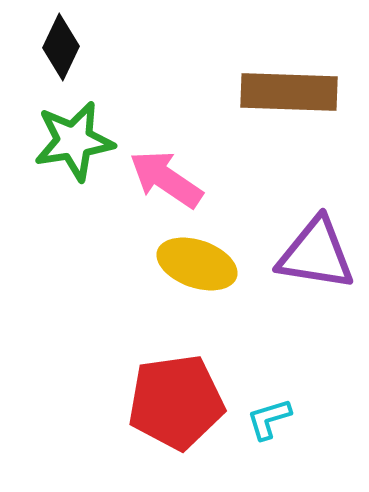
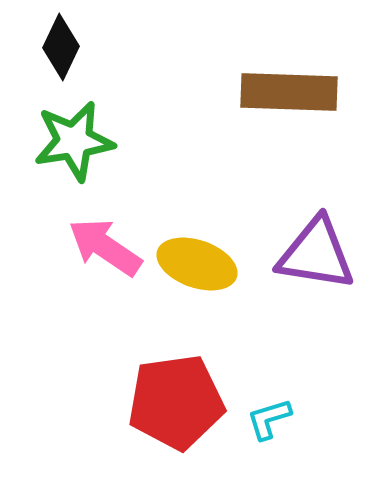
pink arrow: moved 61 px left, 68 px down
